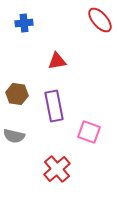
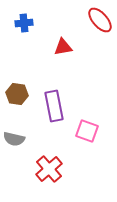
red triangle: moved 6 px right, 14 px up
pink square: moved 2 px left, 1 px up
gray semicircle: moved 3 px down
red cross: moved 8 px left
